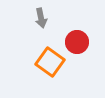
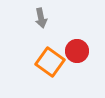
red circle: moved 9 px down
